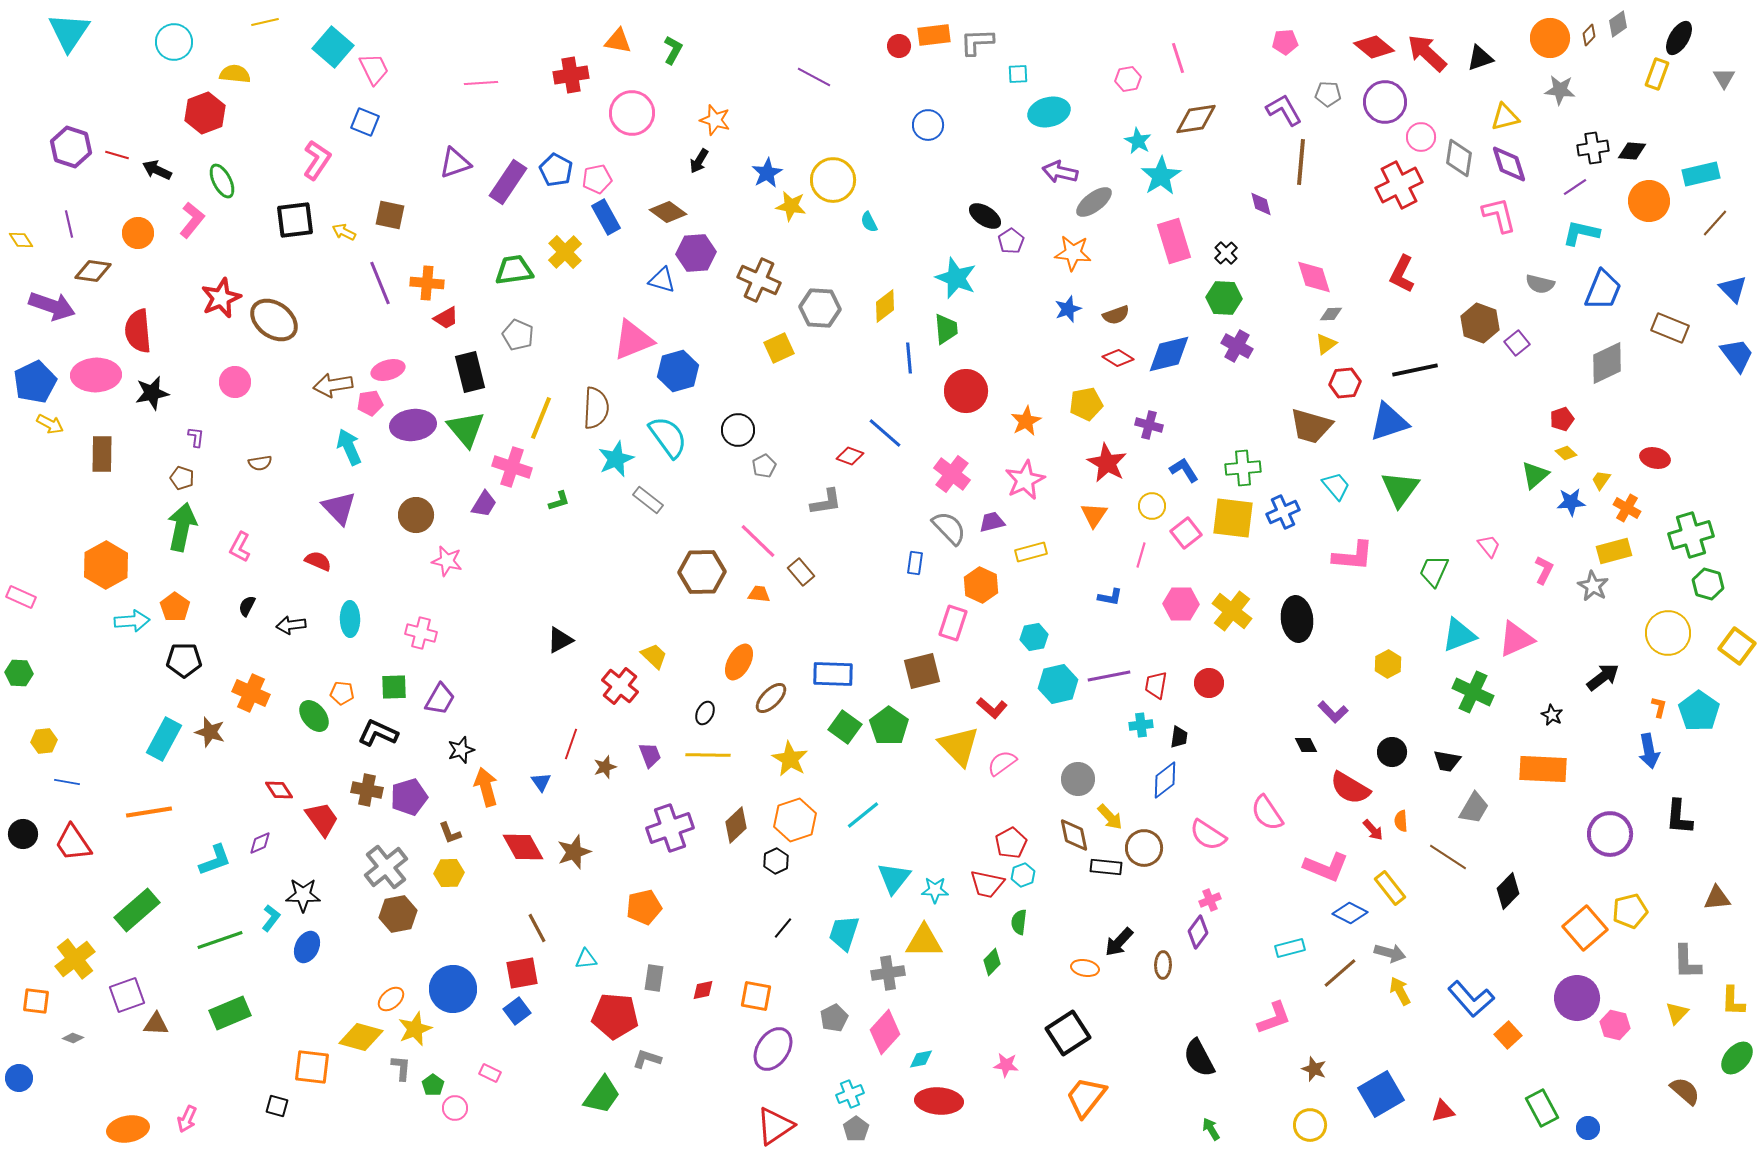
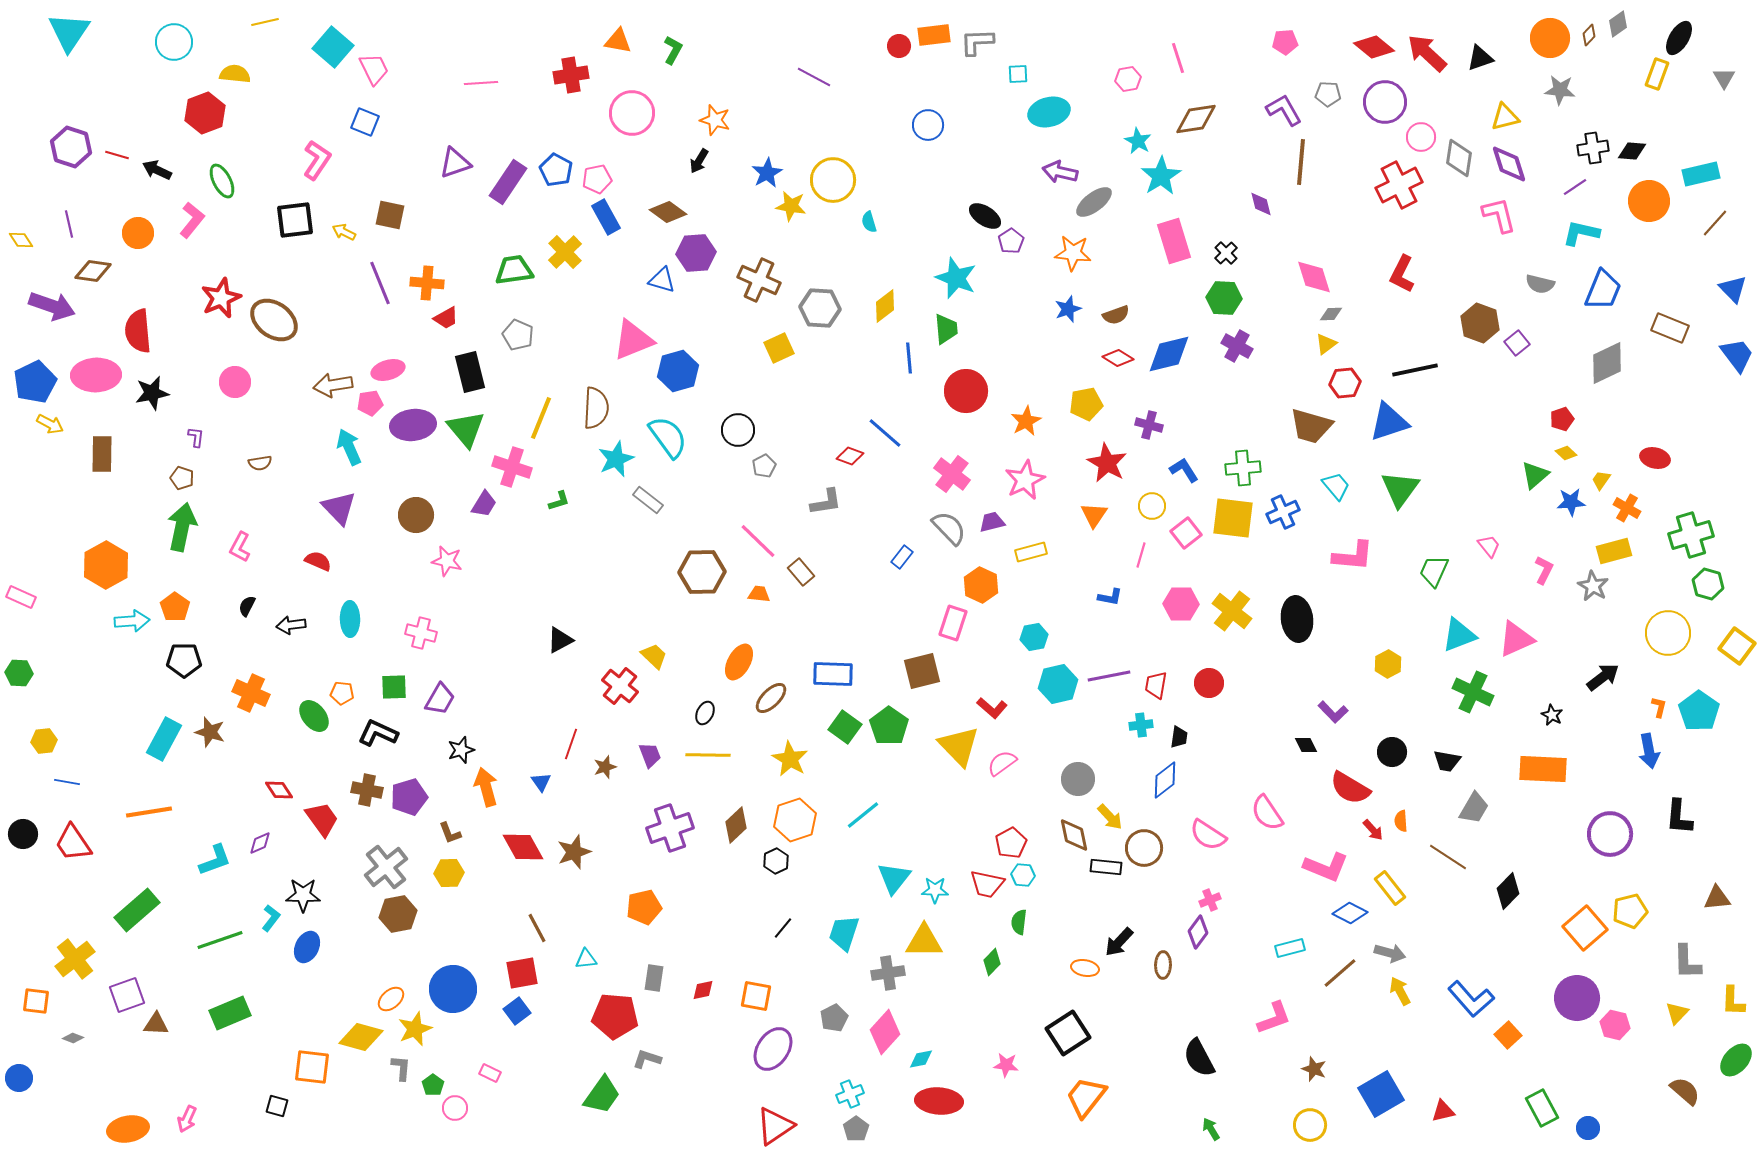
cyan semicircle at (869, 222): rotated 10 degrees clockwise
blue rectangle at (915, 563): moved 13 px left, 6 px up; rotated 30 degrees clockwise
cyan hexagon at (1023, 875): rotated 25 degrees clockwise
green ellipse at (1737, 1058): moved 1 px left, 2 px down
